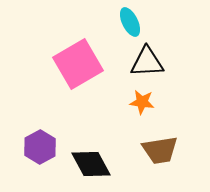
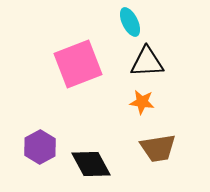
pink square: rotated 9 degrees clockwise
brown trapezoid: moved 2 px left, 2 px up
